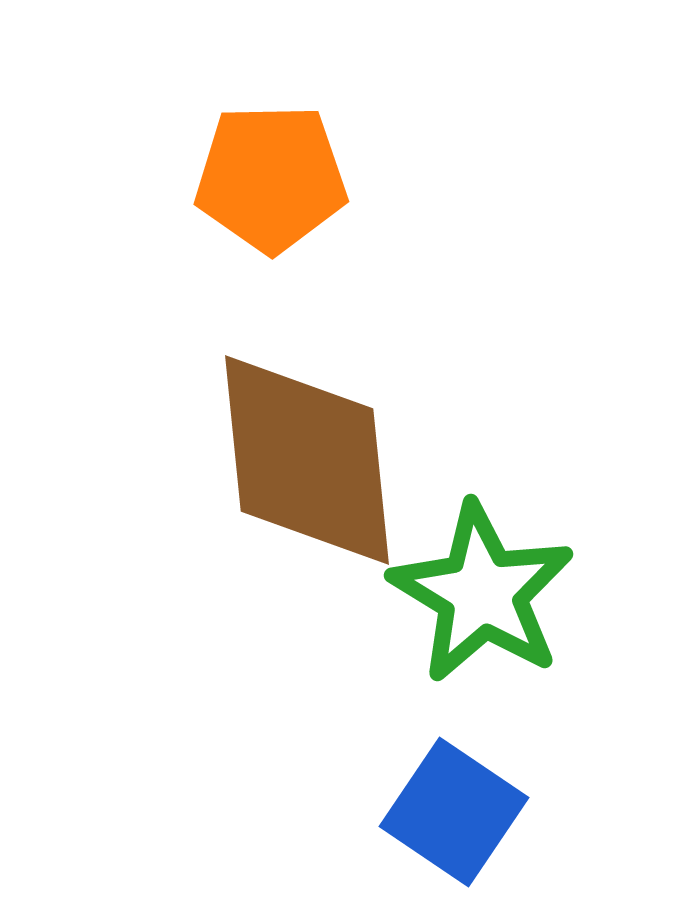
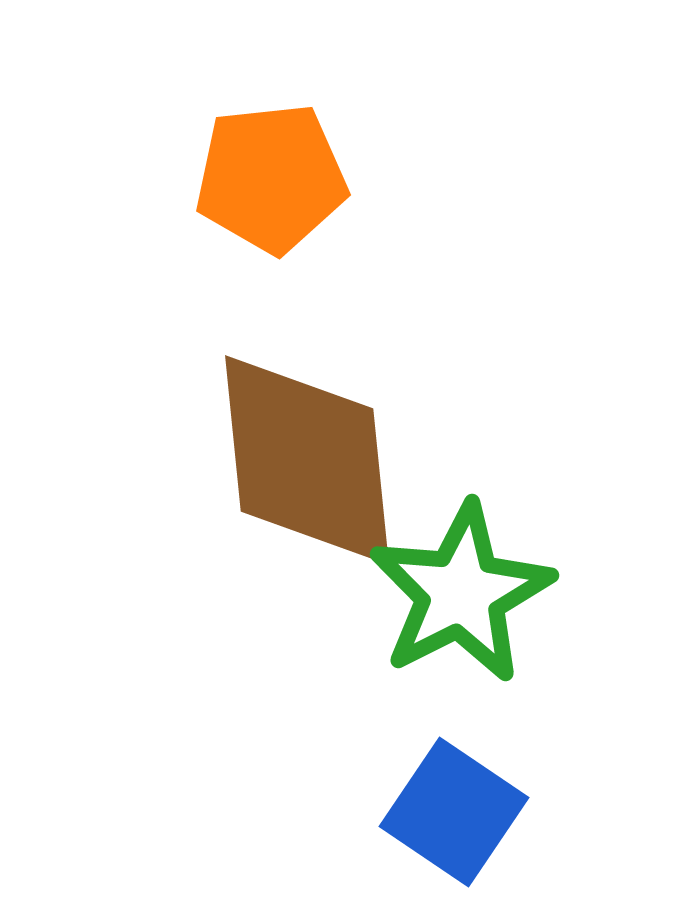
orange pentagon: rotated 5 degrees counterclockwise
green star: moved 21 px left; rotated 14 degrees clockwise
